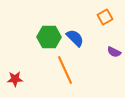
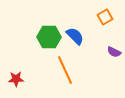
blue semicircle: moved 2 px up
red star: moved 1 px right
